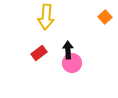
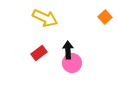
yellow arrow: moved 1 px left, 1 px down; rotated 70 degrees counterclockwise
